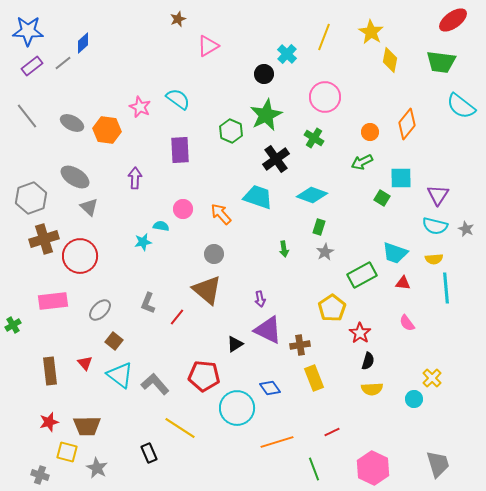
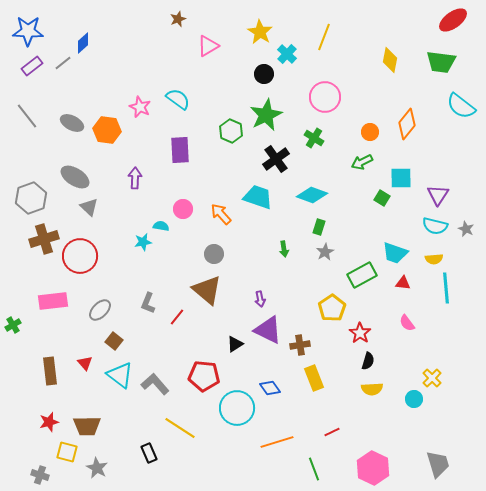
yellow star at (371, 32): moved 111 px left
